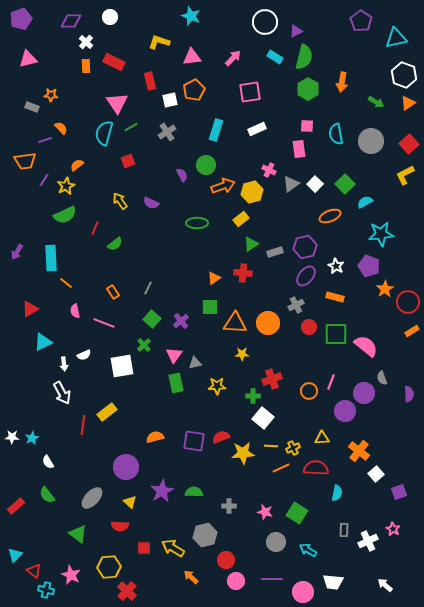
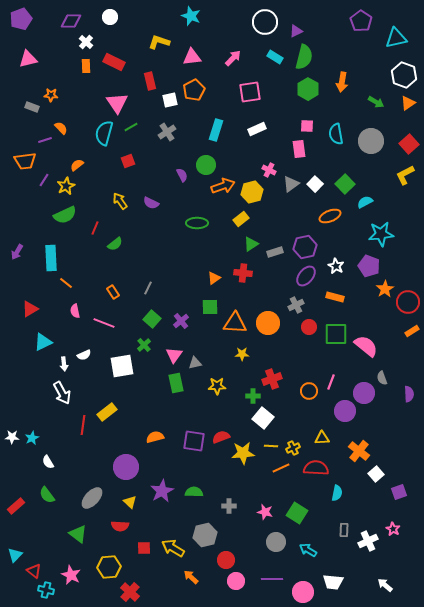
red cross at (127, 591): moved 3 px right, 1 px down
